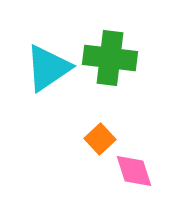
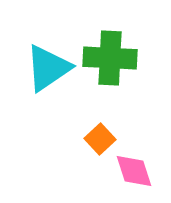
green cross: rotated 4 degrees counterclockwise
